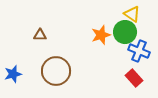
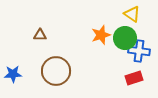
green circle: moved 6 px down
blue cross: rotated 15 degrees counterclockwise
blue star: rotated 12 degrees clockwise
red rectangle: rotated 66 degrees counterclockwise
